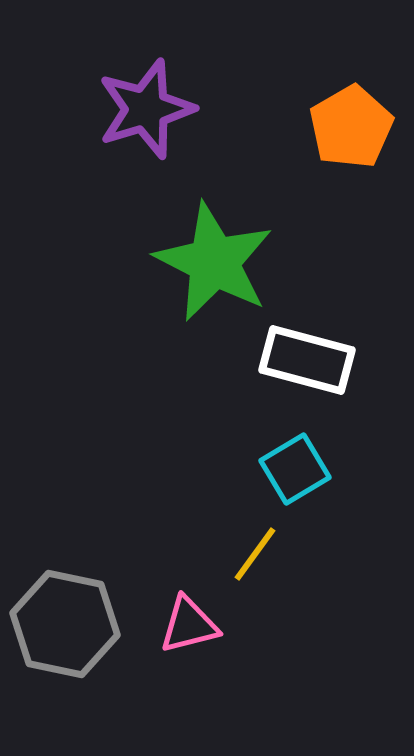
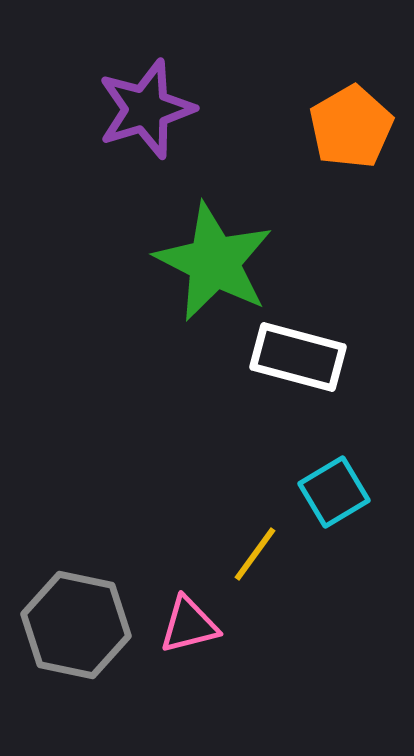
white rectangle: moved 9 px left, 3 px up
cyan square: moved 39 px right, 23 px down
gray hexagon: moved 11 px right, 1 px down
